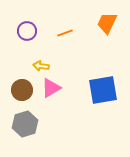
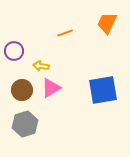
purple circle: moved 13 px left, 20 px down
